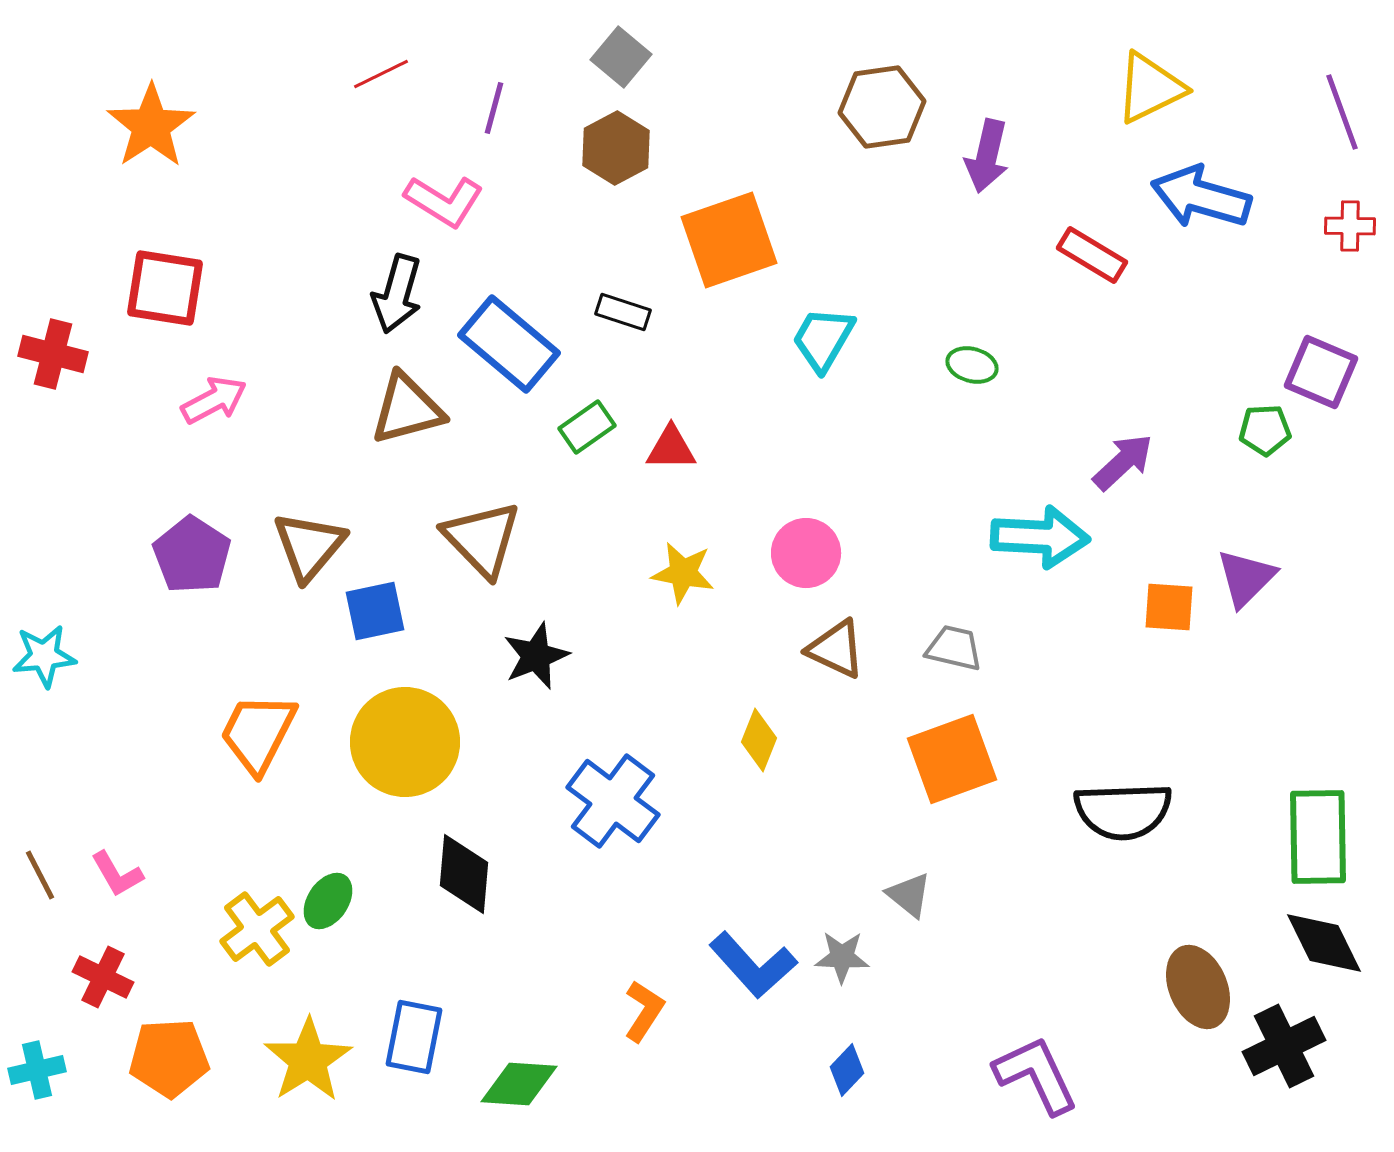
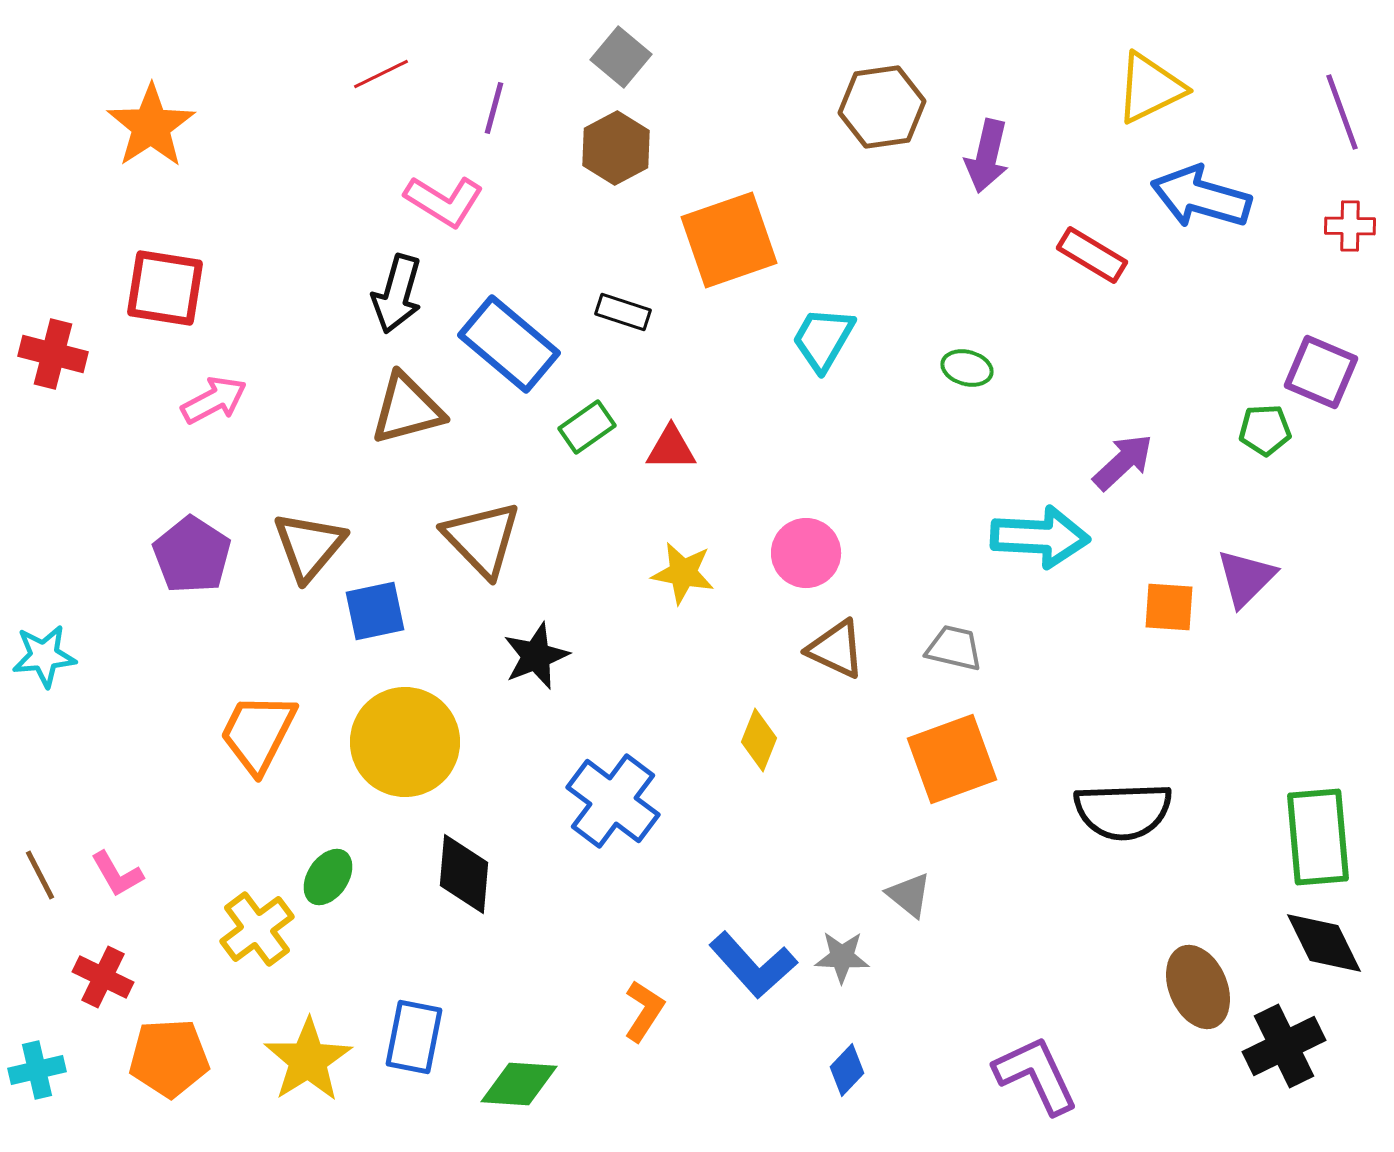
green ellipse at (972, 365): moved 5 px left, 3 px down
green rectangle at (1318, 837): rotated 4 degrees counterclockwise
green ellipse at (328, 901): moved 24 px up
